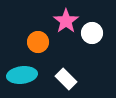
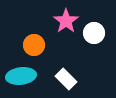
white circle: moved 2 px right
orange circle: moved 4 px left, 3 px down
cyan ellipse: moved 1 px left, 1 px down
